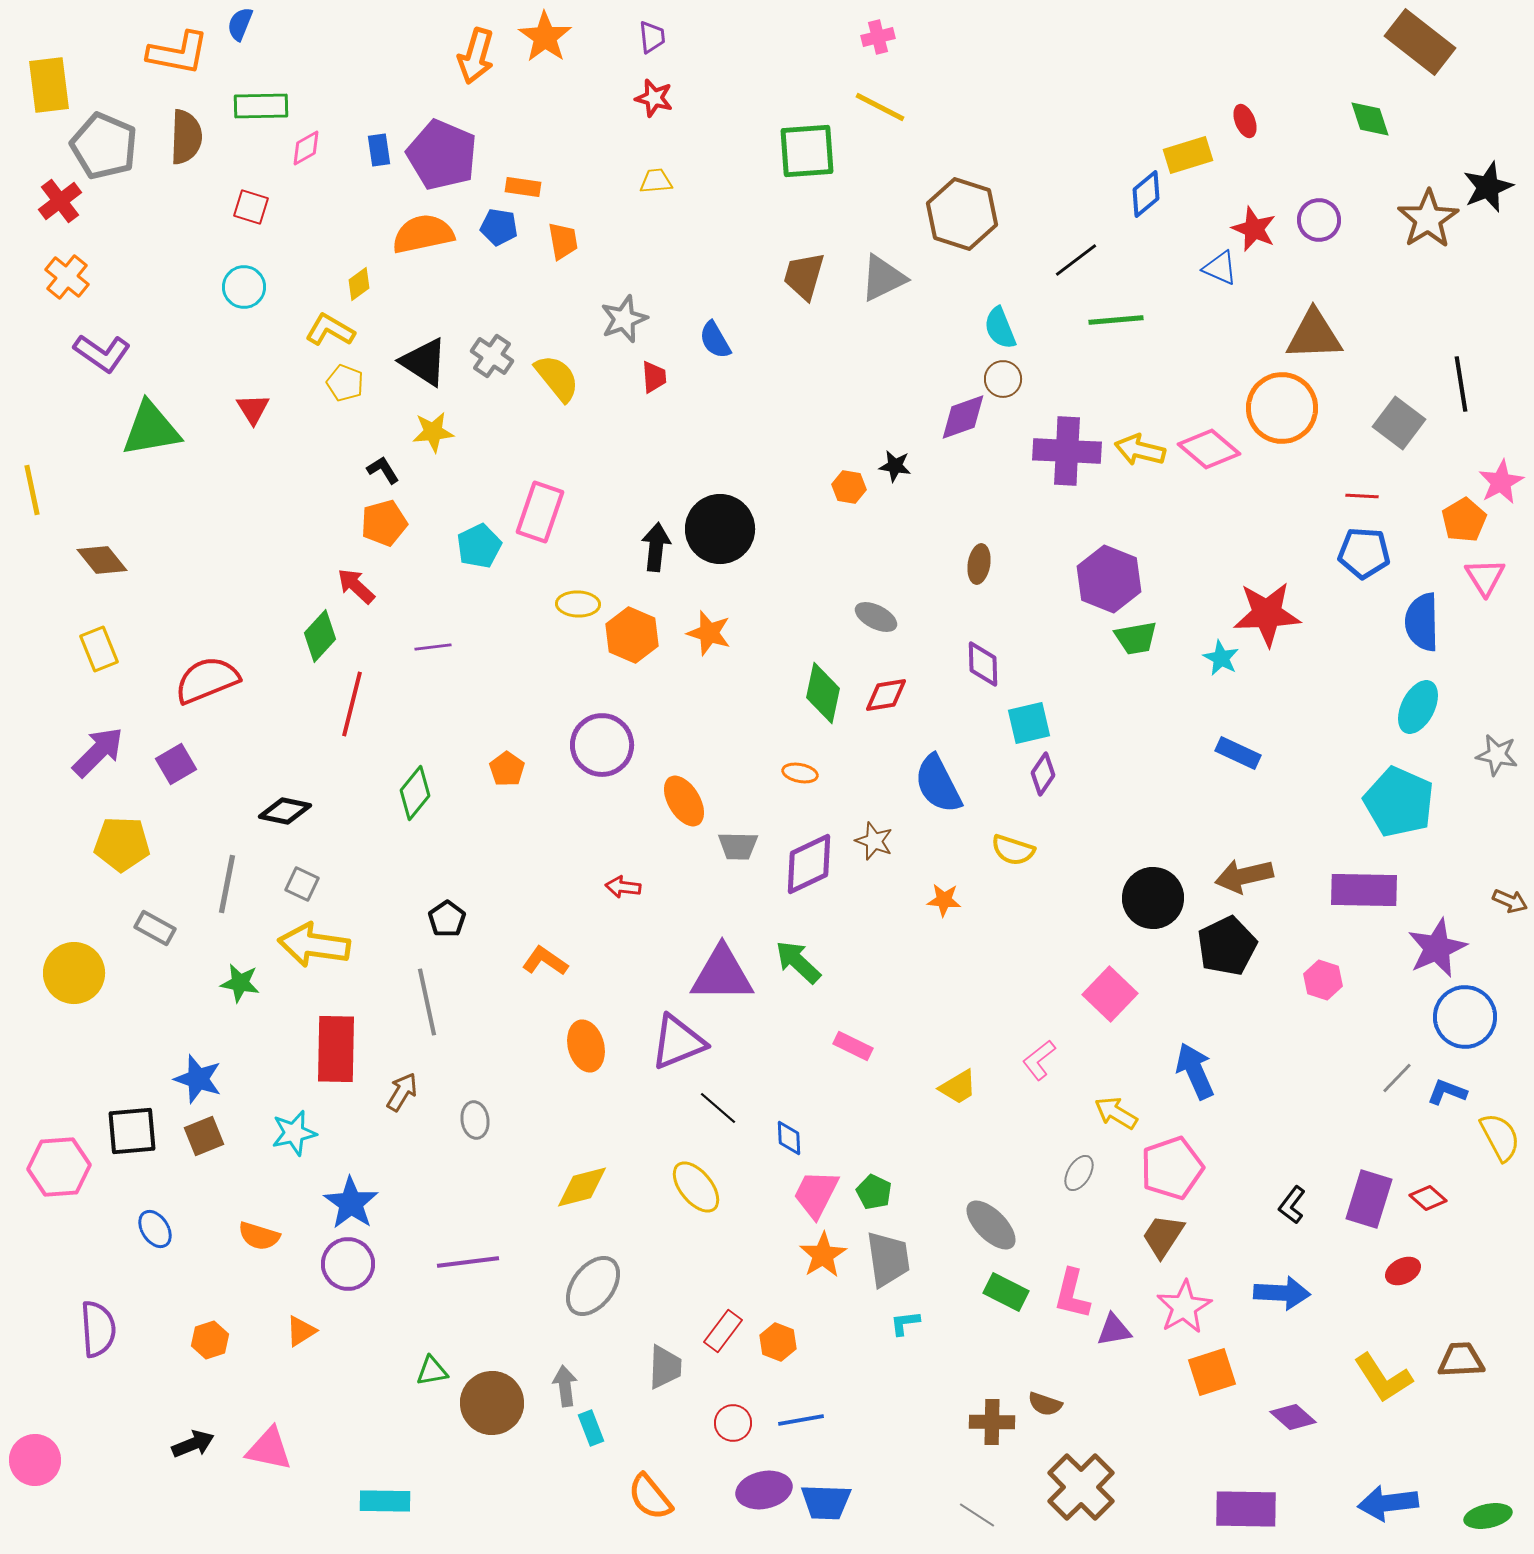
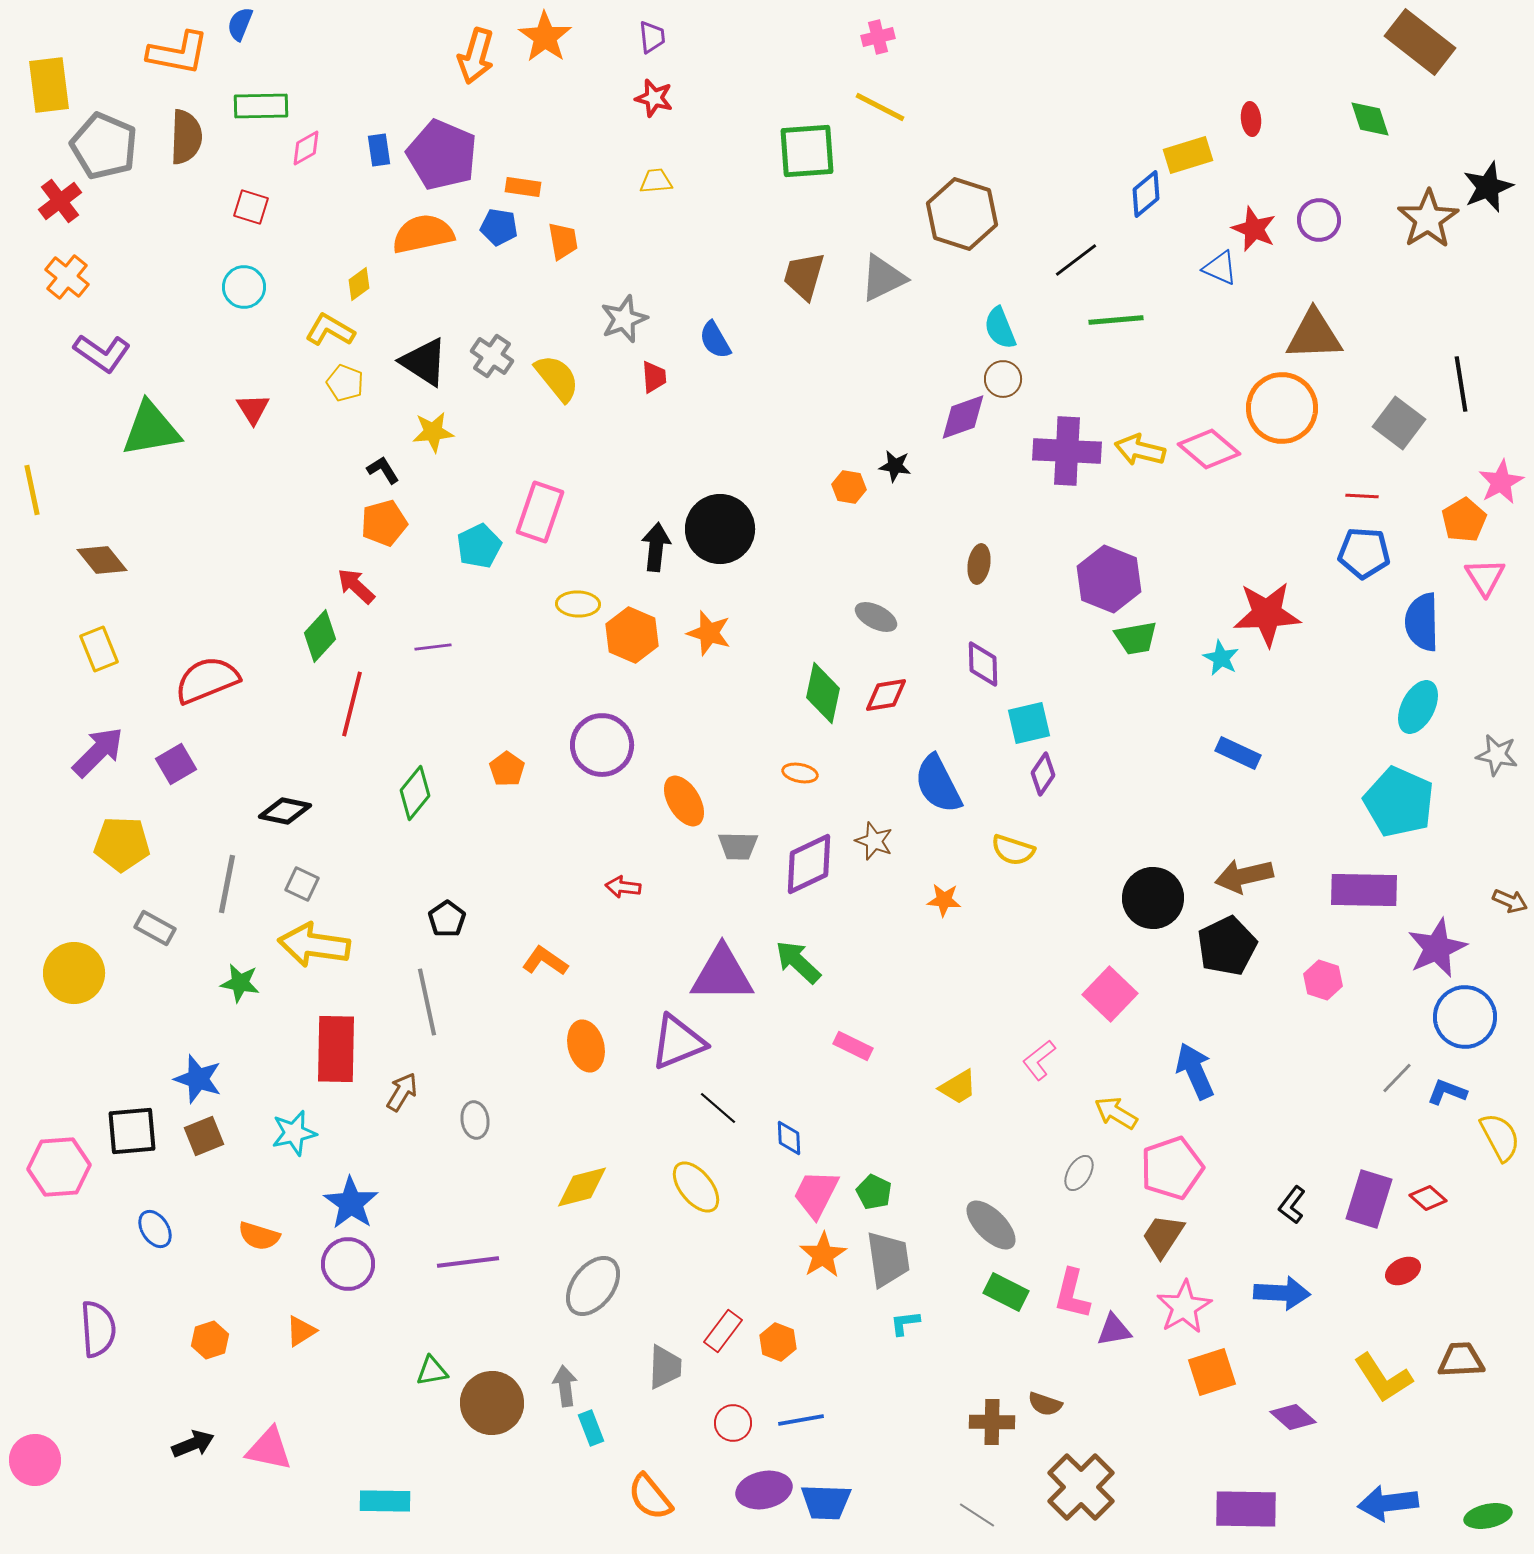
red ellipse at (1245, 121): moved 6 px right, 2 px up; rotated 16 degrees clockwise
